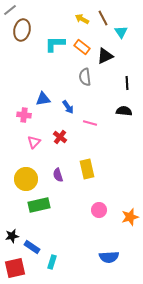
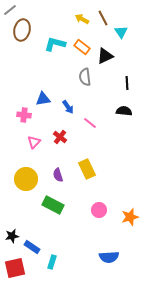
cyan L-shape: rotated 15 degrees clockwise
pink line: rotated 24 degrees clockwise
yellow rectangle: rotated 12 degrees counterclockwise
green rectangle: moved 14 px right; rotated 40 degrees clockwise
